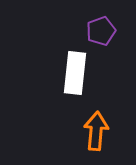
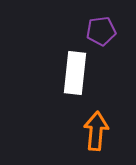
purple pentagon: rotated 12 degrees clockwise
